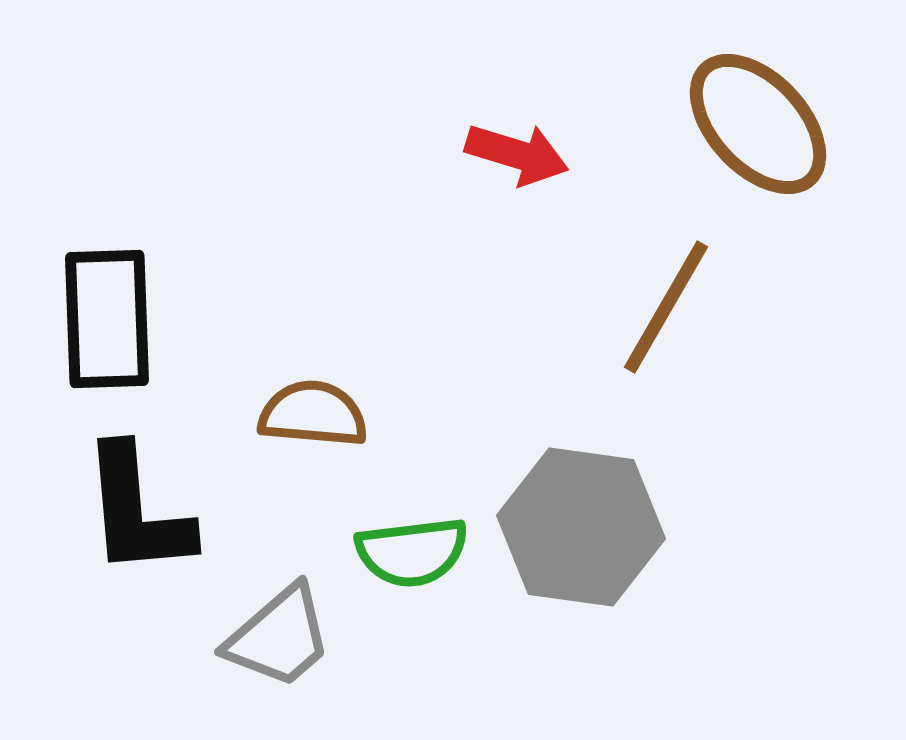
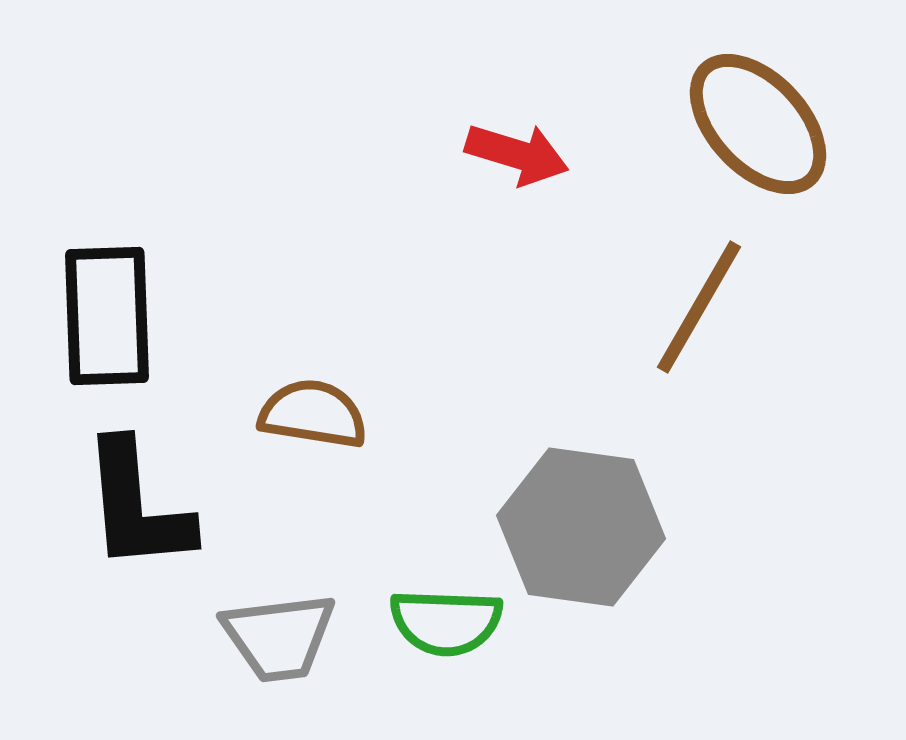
brown line: moved 33 px right
black rectangle: moved 3 px up
brown semicircle: rotated 4 degrees clockwise
black L-shape: moved 5 px up
green semicircle: moved 34 px right, 70 px down; rotated 9 degrees clockwise
gray trapezoid: rotated 34 degrees clockwise
